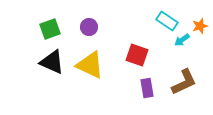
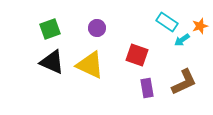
cyan rectangle: moved 1 px down
purple circle: moved 8 px right, 1 px down
